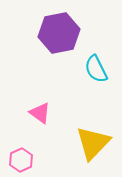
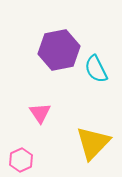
purple hexagon: moved 17 px down
pink triangle: rotated 20 degrees clockwise
